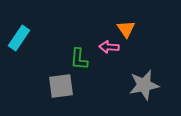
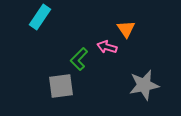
cyan rectangle: moved 21 px right, 21 px up
pink arrow: moved 2 px left; rotated 12 degrees clockwise
green L-shape: rotated 40 degrees clockwise
